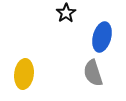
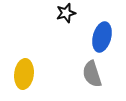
black star: rotated 18 degrees clockwise
gray semicircle: moved 1 px left, 1 px down
